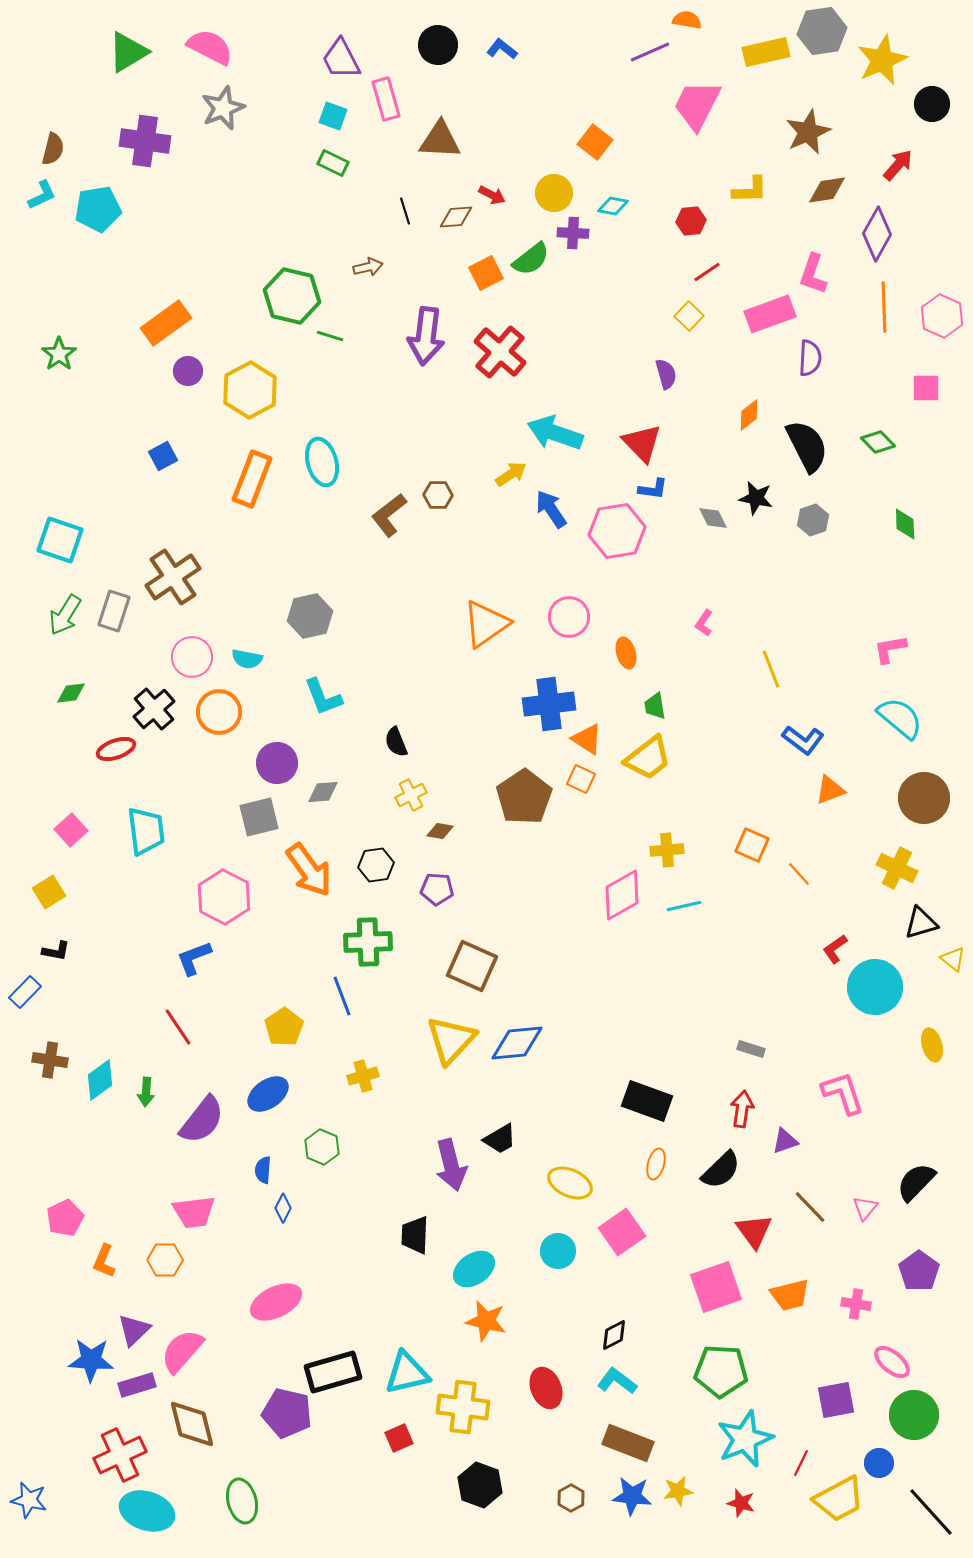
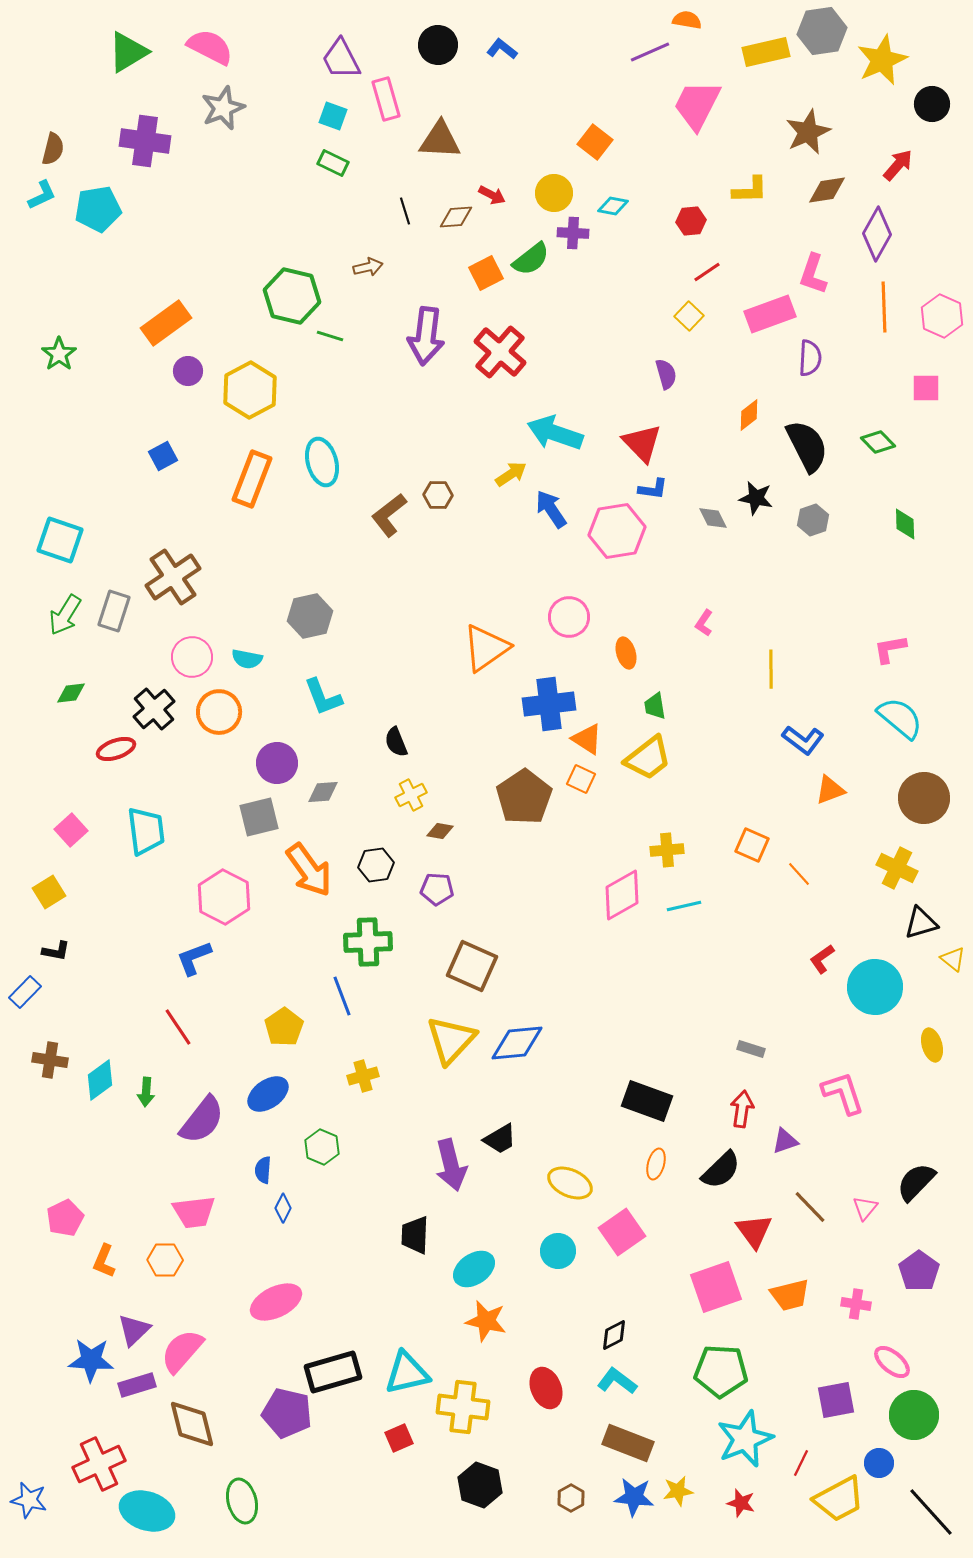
orange triangle at (486, 624): moved 24 px down
yellow line at (771, 669): rotated 21 degrees clockwise
red L-shape at (835, 949): moved 13 px left, 10 px down
red cross at (120, 1455): moved 21 px left, 9 px down
blue star at (632, 1496): moved 2 px right, 1 px down
